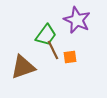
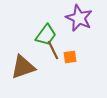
purple star: moved 2 px right, 2 px up
